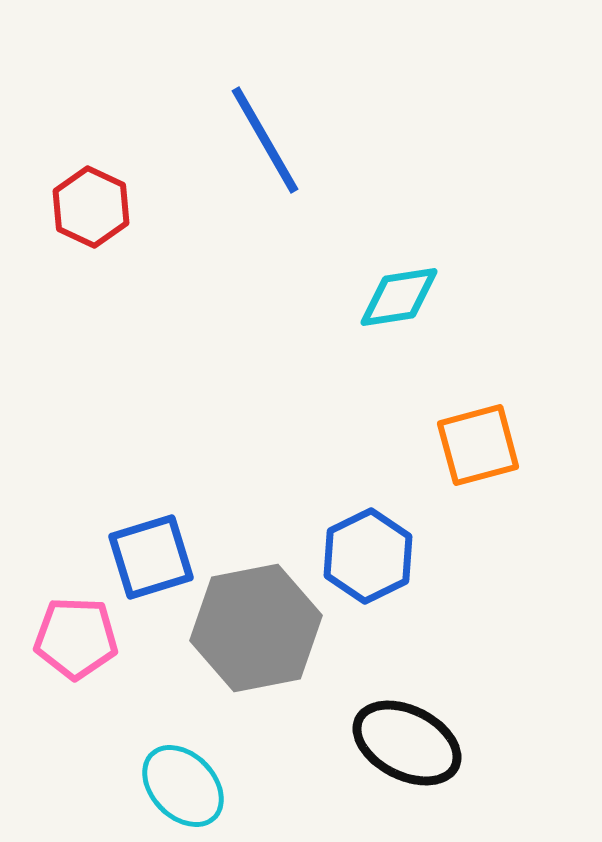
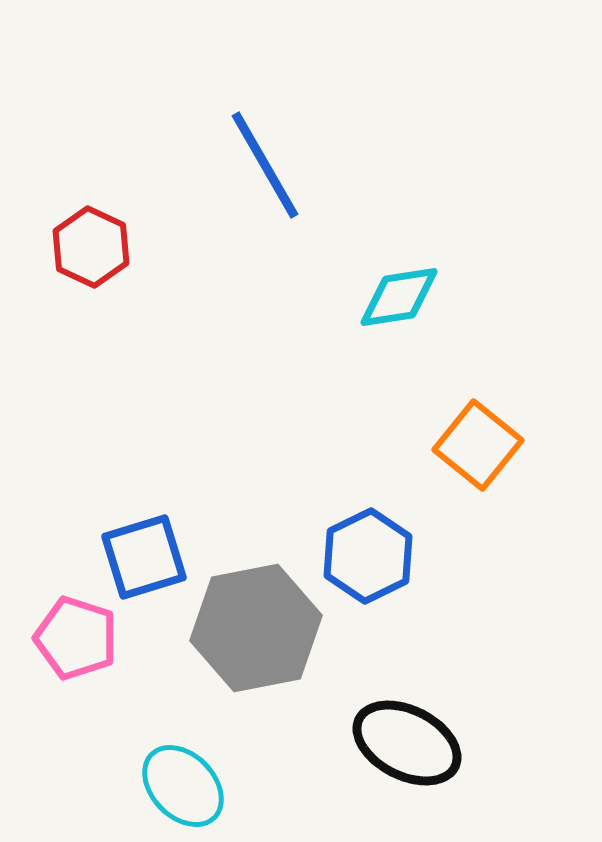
blue line: moved 25 px down
red hexagon: moved 40 px down
orange square: rotated 36 degrees counterclockwise
blue square: moved 7 px left
pink pentagon: rotated 16 degrees clockwise
